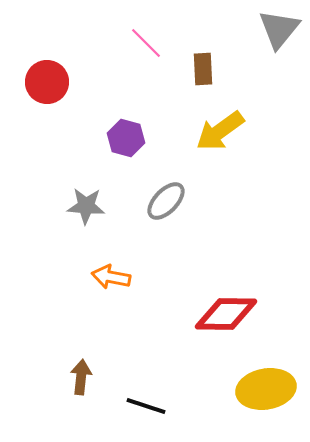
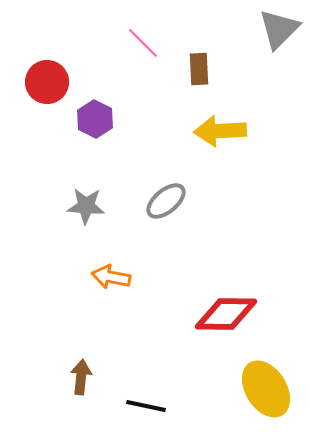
gray triangle: rotated 6 degrees clockwise
pink line: moved 3 px left
brown rectangle: moved 4 px left
yellow arrow: rotated 33 degrees clockwise
purple hexagon: moved 31 px left, 19 px up; rotated 12 degrees clockwise
gray ellipse: rotated 6 degrees clockwise
yellow ellipse: rotated 68 degrees clockwise
black line: rotated 6 degrees counterclockwise
